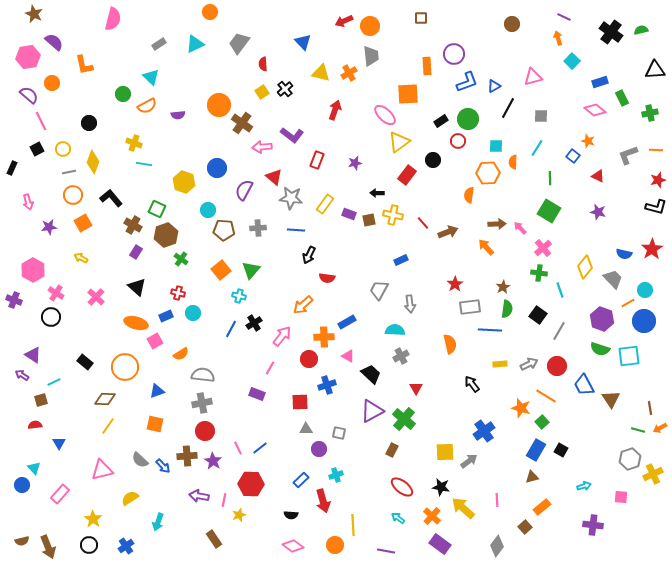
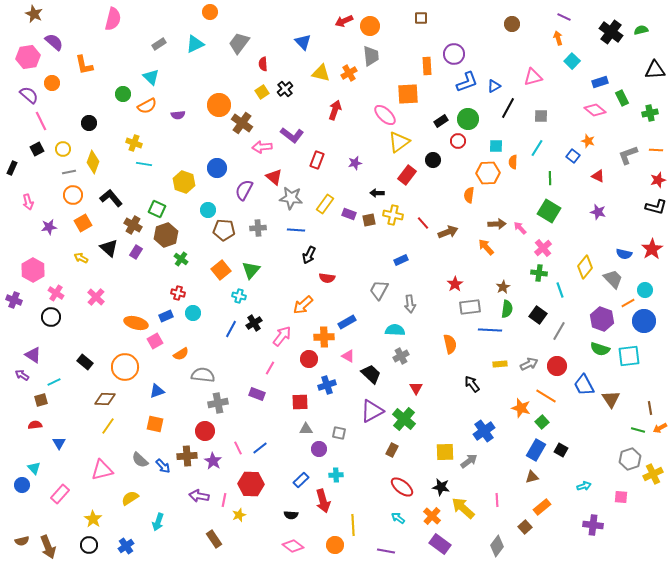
black triangle at (137, 287): moved 28 px left, 39 px up
gray cross at (202, 403): moved 16 px right
cyan cross at (336, 475): rotated 16 degrees clockwise
